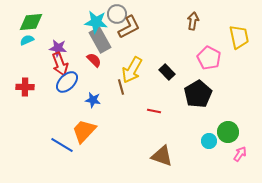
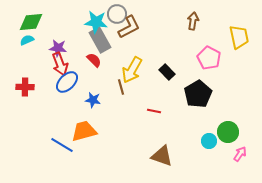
orange trapezoid: rotated 32 degrees clockwise
